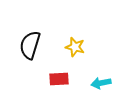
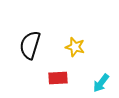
red rectangle: moved 1 px left, 1 px up
cyan arrow: rotated 42 degrees counterclockwise
